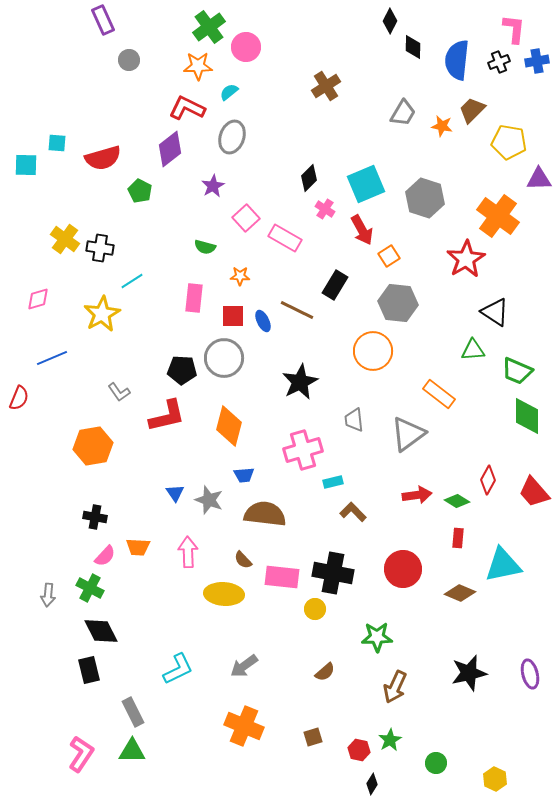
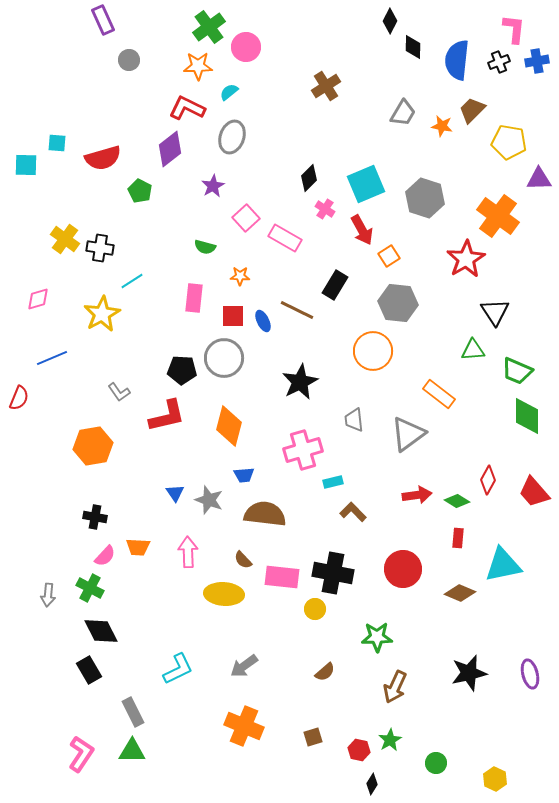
black triangle at (495, 312): rotated 24 degrees clockwise
black rectangle at (89, 670): rotated 16 degrees counterclockwise
